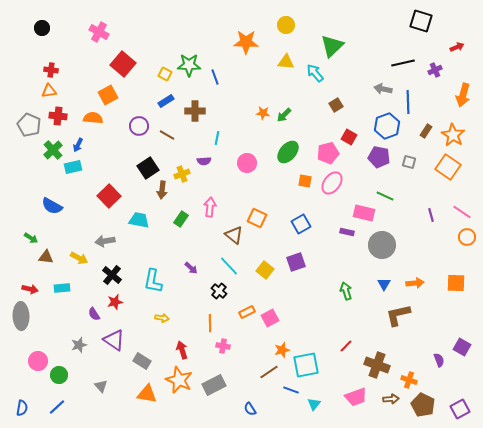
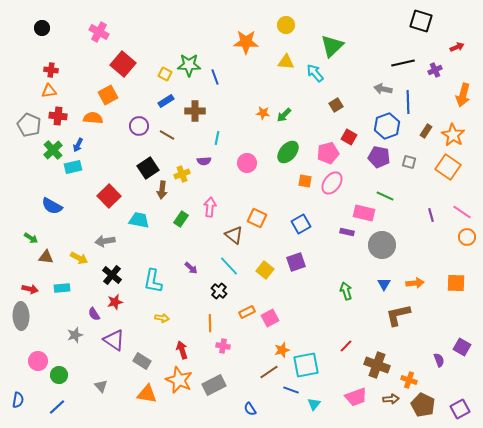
gray star at (79, 345): moved 4 px left, 10 px up
blue semicircle at (22, 408): moved 4 px left, 8 px up
